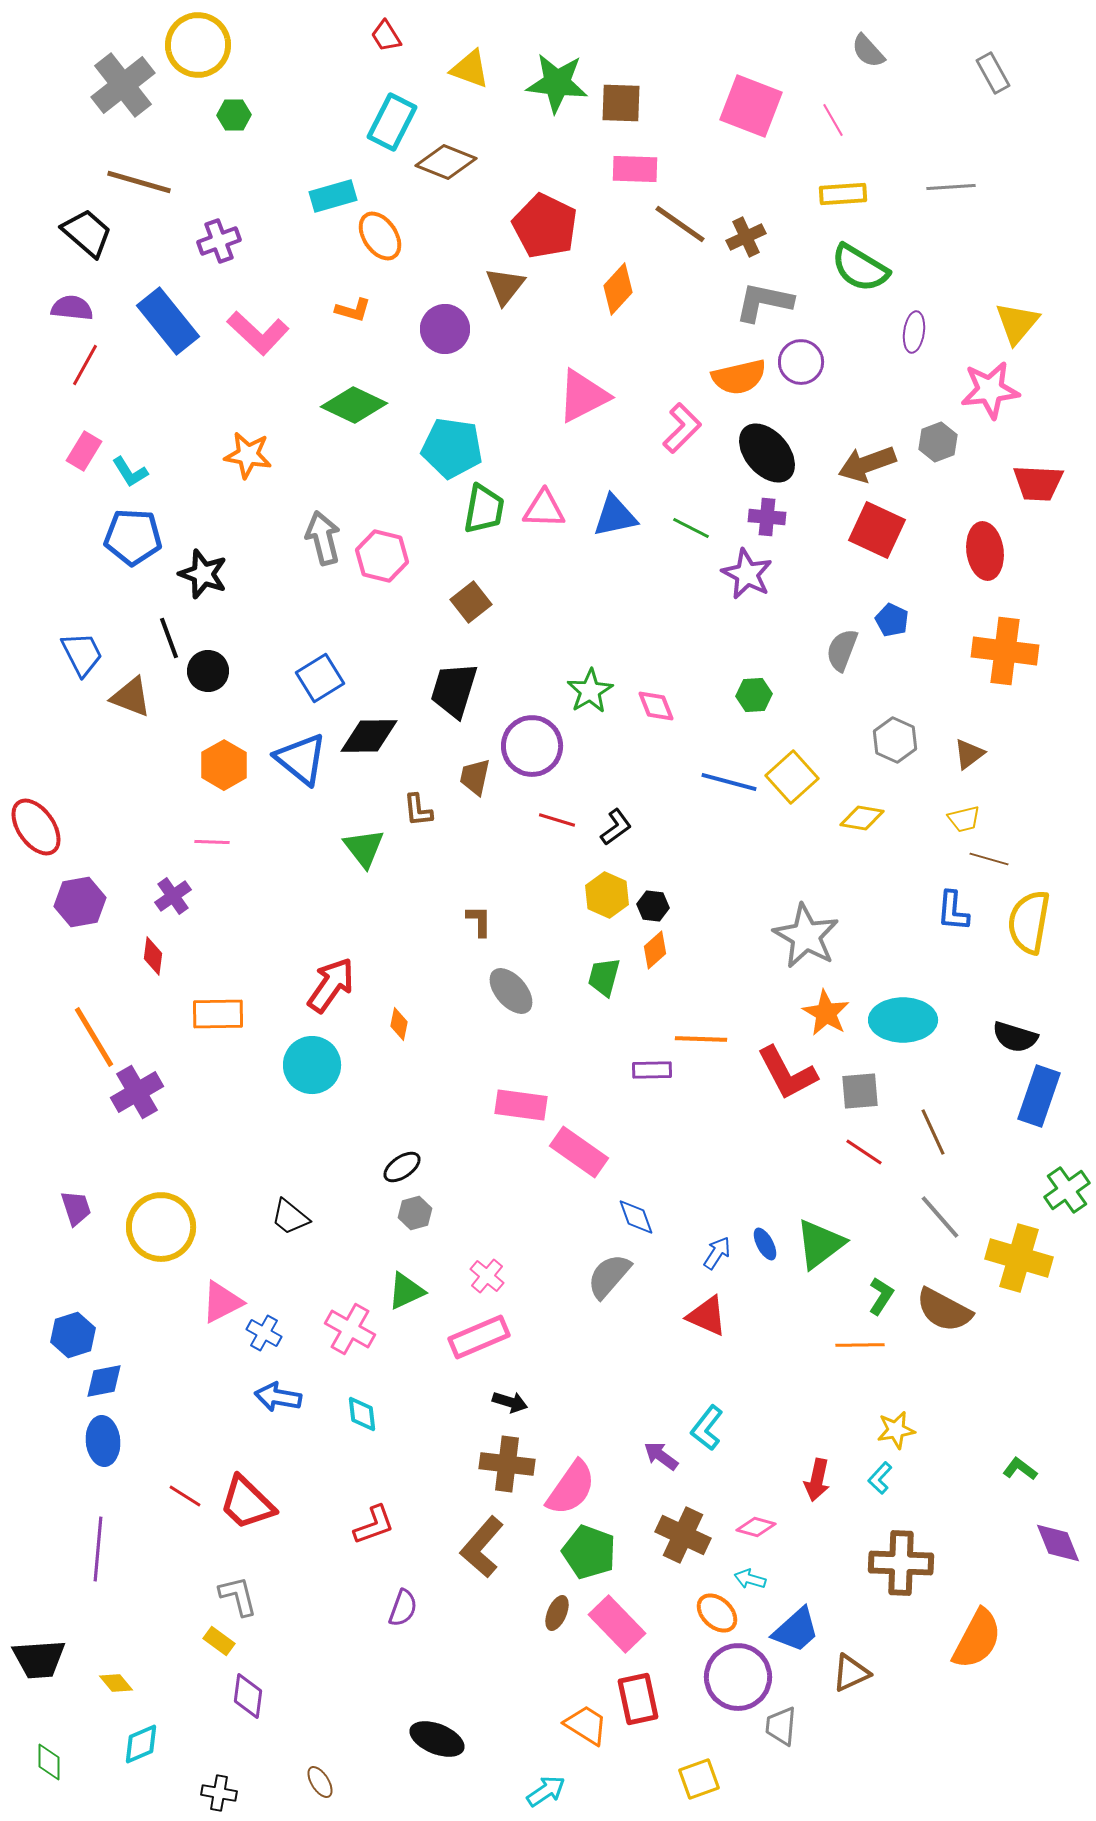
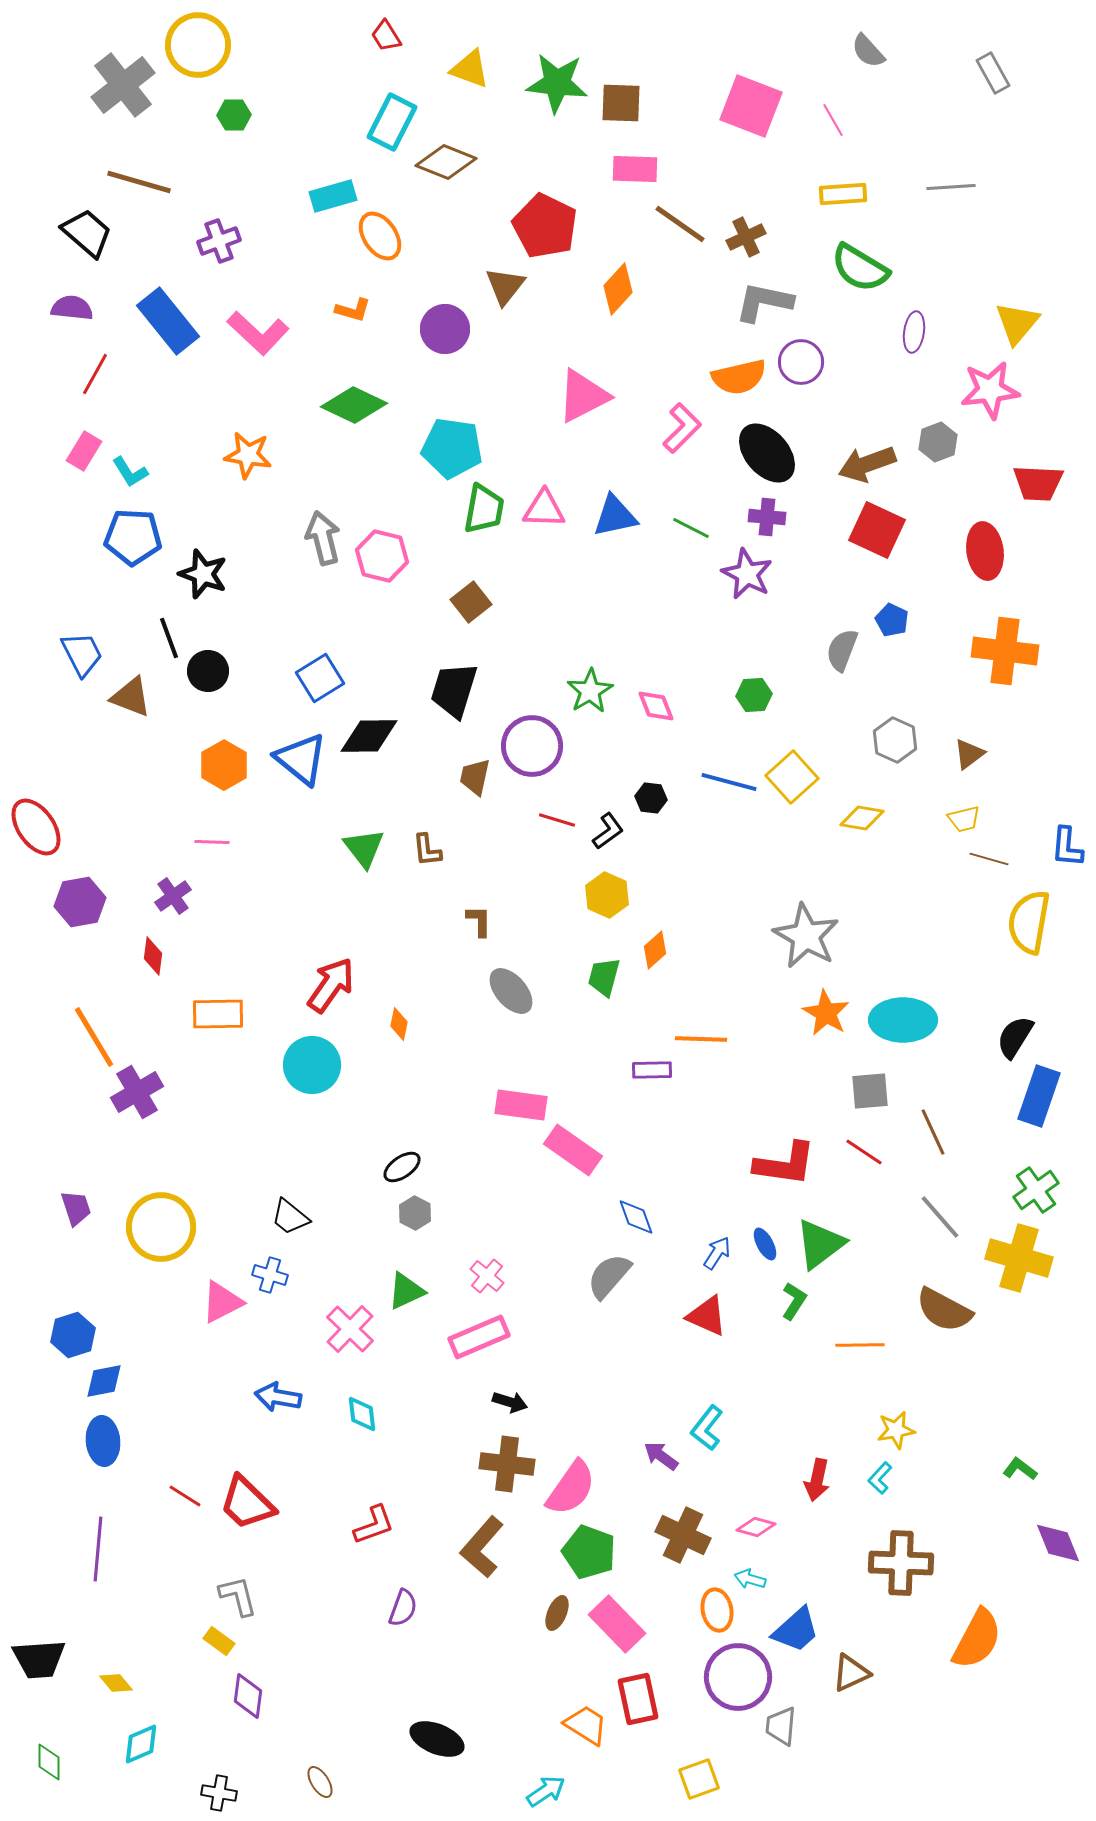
red line at (85, 365): moved 10 px right, 9 px down
brown L-shape at (418, 810): moved 9 px right, 40 px down
black L-shape at (616, 827): moved 8 px left, 4 px down
black hexagon at (653, 906): moved 2 px left, 108 px up
blue L-shape at (953, 911): moved 114 px right, 64 px up
black semicircle at (1015, 1037): rotated 105 degrees clockwise
red L-shape at (787, 1073): moved 2 px left, 91 px down; rotated 54 degrees counterclockwise
gray square at (860, 1091): moved 10 px right
pink rectangle at (579, 1152): moved 6 px left, 2 px up
green cross at (1067, 1190): moved 31 px left
gray hexagon at (415, 1213): rotated 16 degrees counterclockwise
green L-shape at (881, 1296): moved 87 px left, 5 px down
pink cross at (350, 1329): rotated 15 degrees clockwise
blue cross at (264, 1333): moved 6 px right, 58 px up; rotated 12 degrees counterclockwise
orange ellipse at (717, 1613): moved 3 px up; rotated 36 degrees clockwise
